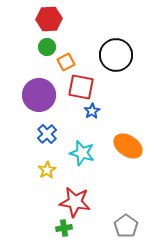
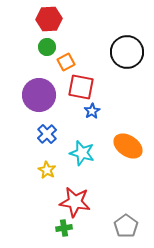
black circle: moved 11 px right, 3 px up
yellow star: rotated 12 degrees counterclockwise
